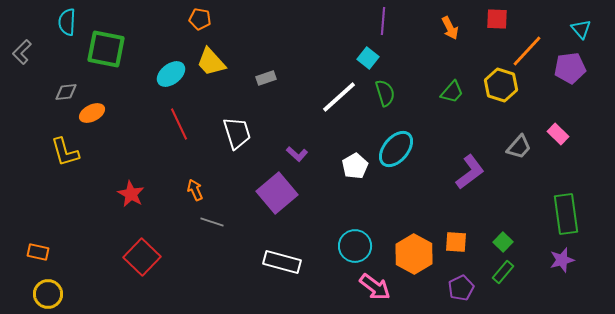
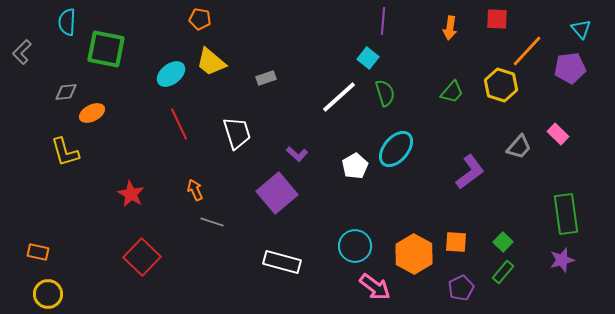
orange arrow at (450, 28): rotated 35 degrees clockwise
yellow trapezoid at (211, 62): rotated 8 degrees counterclockwise
